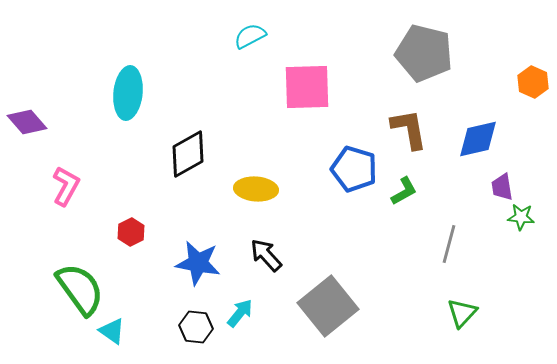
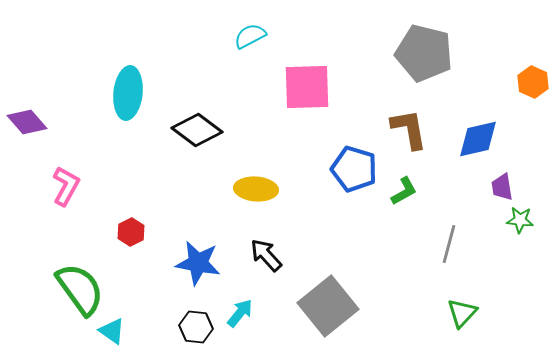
black diamond: moved 9 px right, 24 px up; rotated 66 degrees clockwise
green star: moved 1 px left, 3 px down
